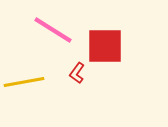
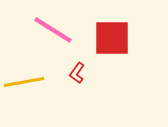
red square: moved 7 px right, 8 px up
